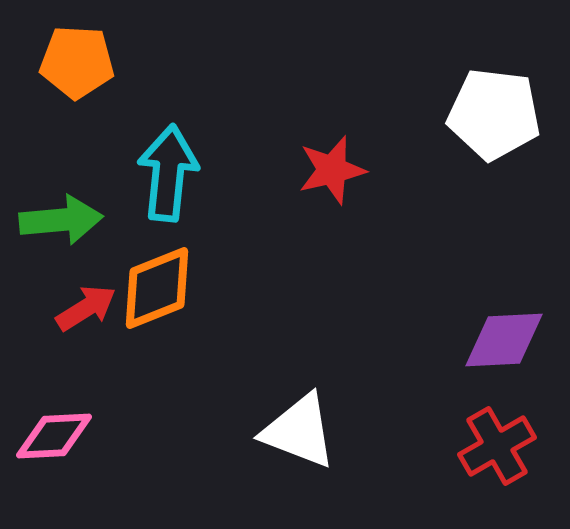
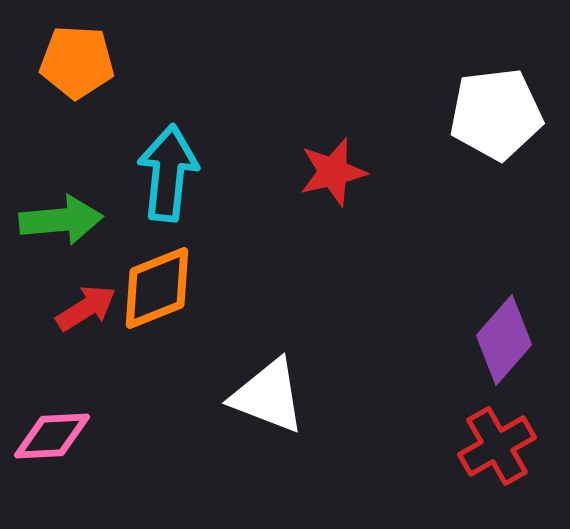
white pentagon: moved 2 px right; rotated 14 degrees counterclockwise
red star: moved 1 px right, 2 px down
purple diamond: rotated 46 degrees counterclockwise
white triangle: moved 31 px left, 35 px up
pink diamond: moved 2 px left
